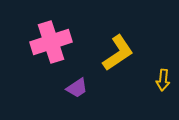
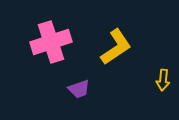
yellow L-shape: moved 2 px left, 6 px up
purple trapezoid: moved 2 px right, 1 px down; rotated 15 degrees clockwise
